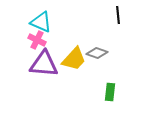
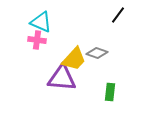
black line: rotated 42 degrees clockwise
pink cross: rotated 18 degrees counterclockwise
purple triangle: moved 18 px right, 14 px down
